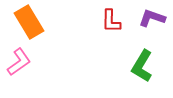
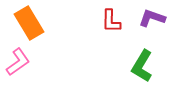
orange rectangle: moved 1 px down
pink L-shape: moved 1 px left
